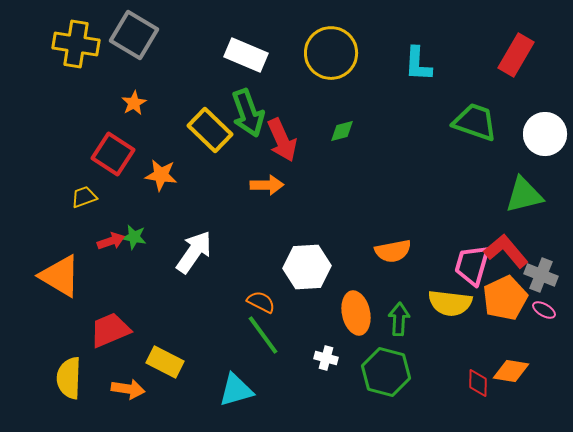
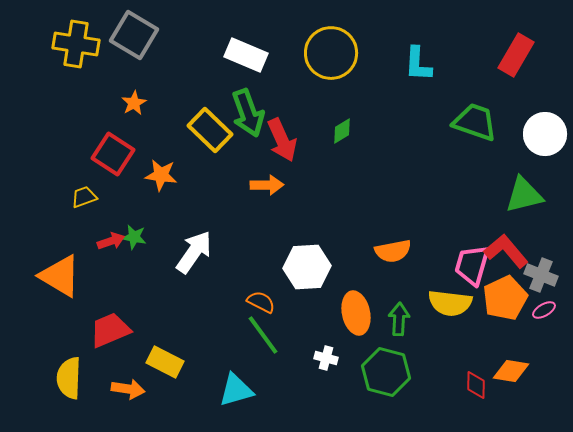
green diamond at (342, 131): rotated 16 degrees counterclockwise
pink ellipse at (544, 310): rotated 60 degrees counterclockwise
red diamond at (478, 383): moved 2 px left, 2 px down
